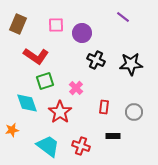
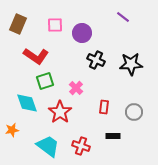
pink square: moved 1 px left
